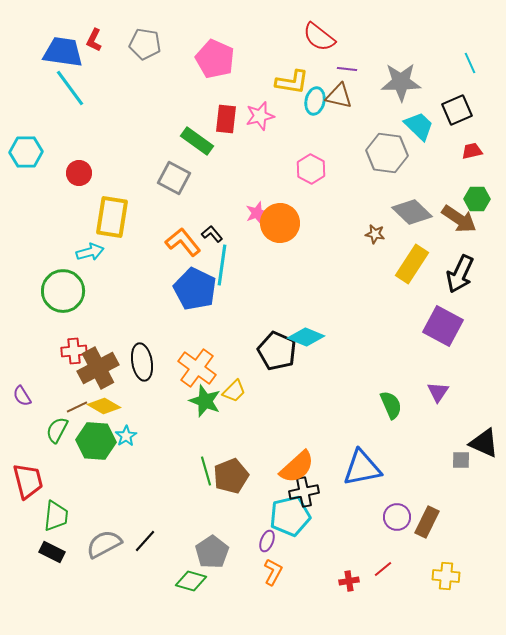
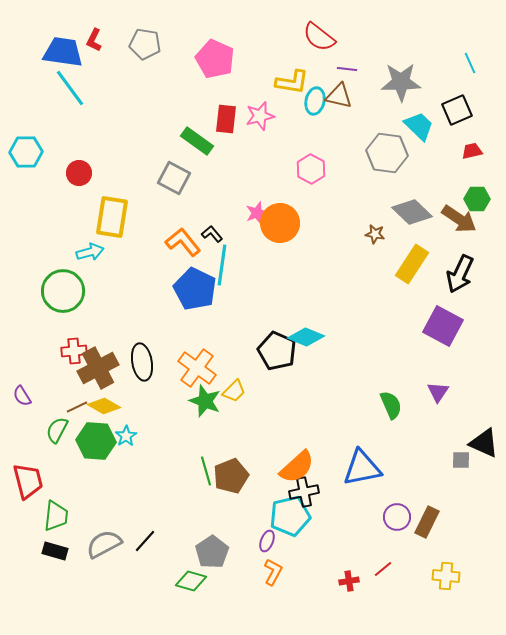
black rectangle at (52, 552): moved 3 px right, 1 px up; rotated 10 degrees counterclockwise
